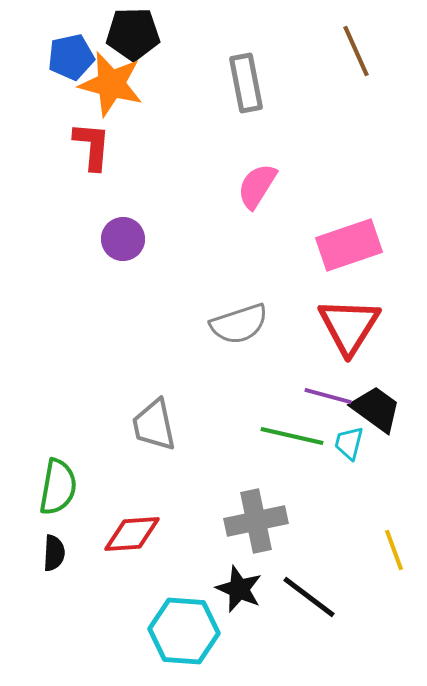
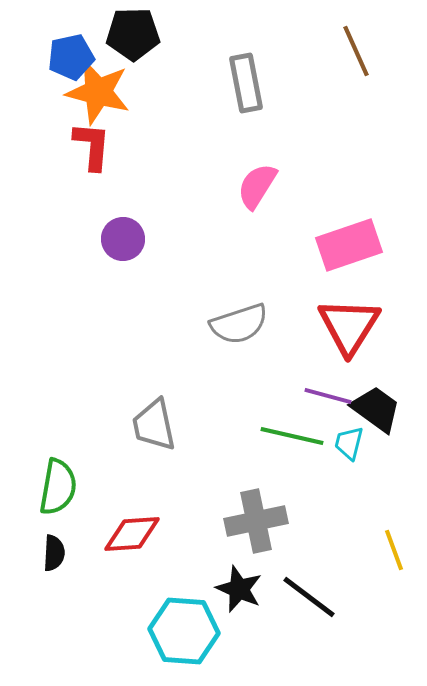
orange star: moved 13 px left, 8 px down
